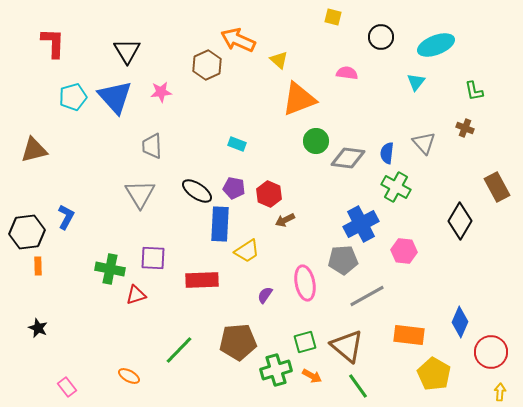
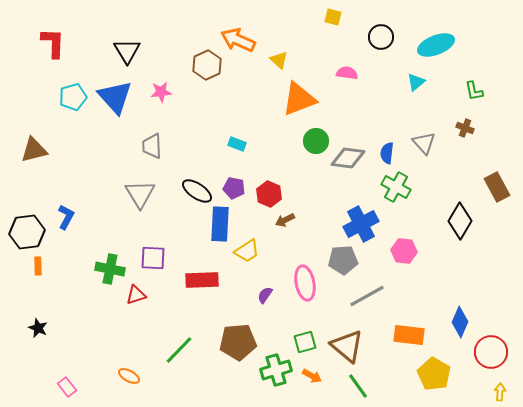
cyan triangle at (416, 82): rotated 12 degrees clockwise
